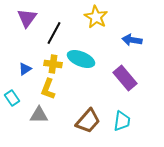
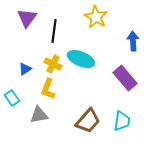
black line: moved 2 px up; rotated 20 degrees counterclockwise
blue arrow: moved 1 px right, 1 px down; rotated 78 degrees clockwise
yellow cross: rotated 18 degrees clockwise
gray triangle: rotated 12 degrees counterclockwise
